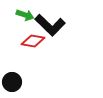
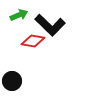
green arrow: moved 6 px left; rotated 42 degrees counterclockwise
black circle: moved 1 px up
